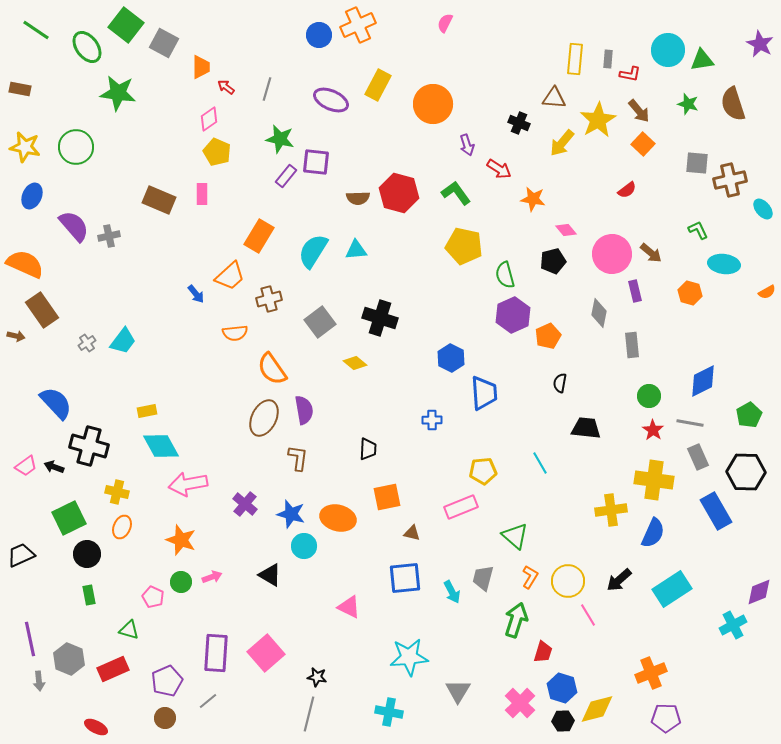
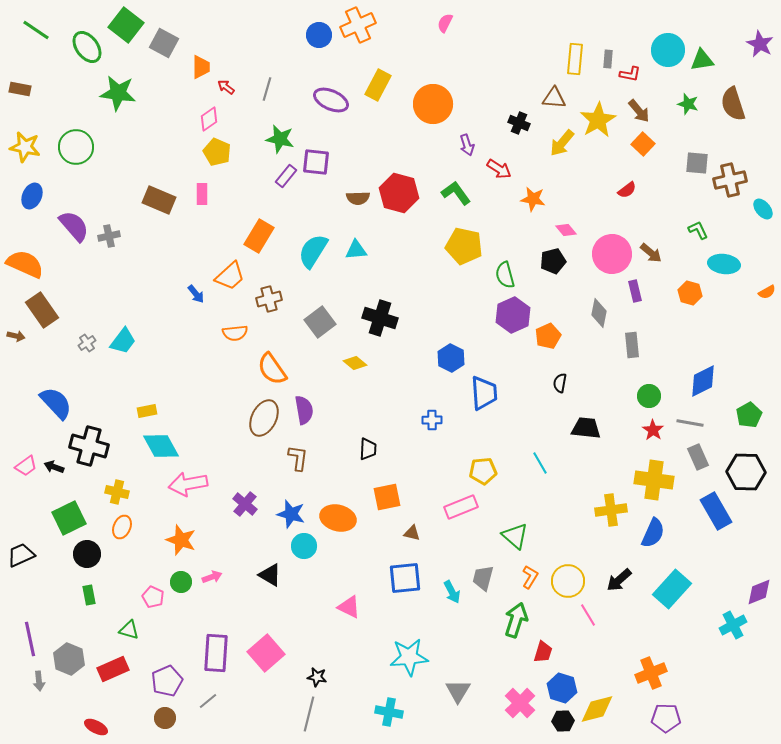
cyan rectangle at (672, 589): rotated 15 degrees counterclockwise
